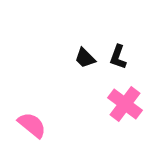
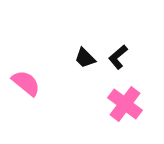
black L-shape: rotated 30 degrees clockwise
pink semicircle: moved 6 px left, 42 px up
